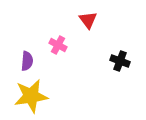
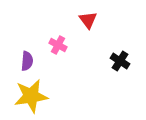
black cross: rotated 12 degrees clockwise
